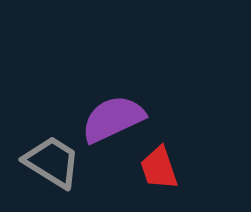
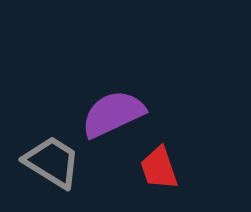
purple semicircle: moved 5 px up
